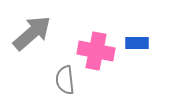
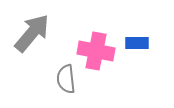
gray arrow: rotated 9 degrees counterclockwise
gray semicircle: moved 1 px right, 1 px up
